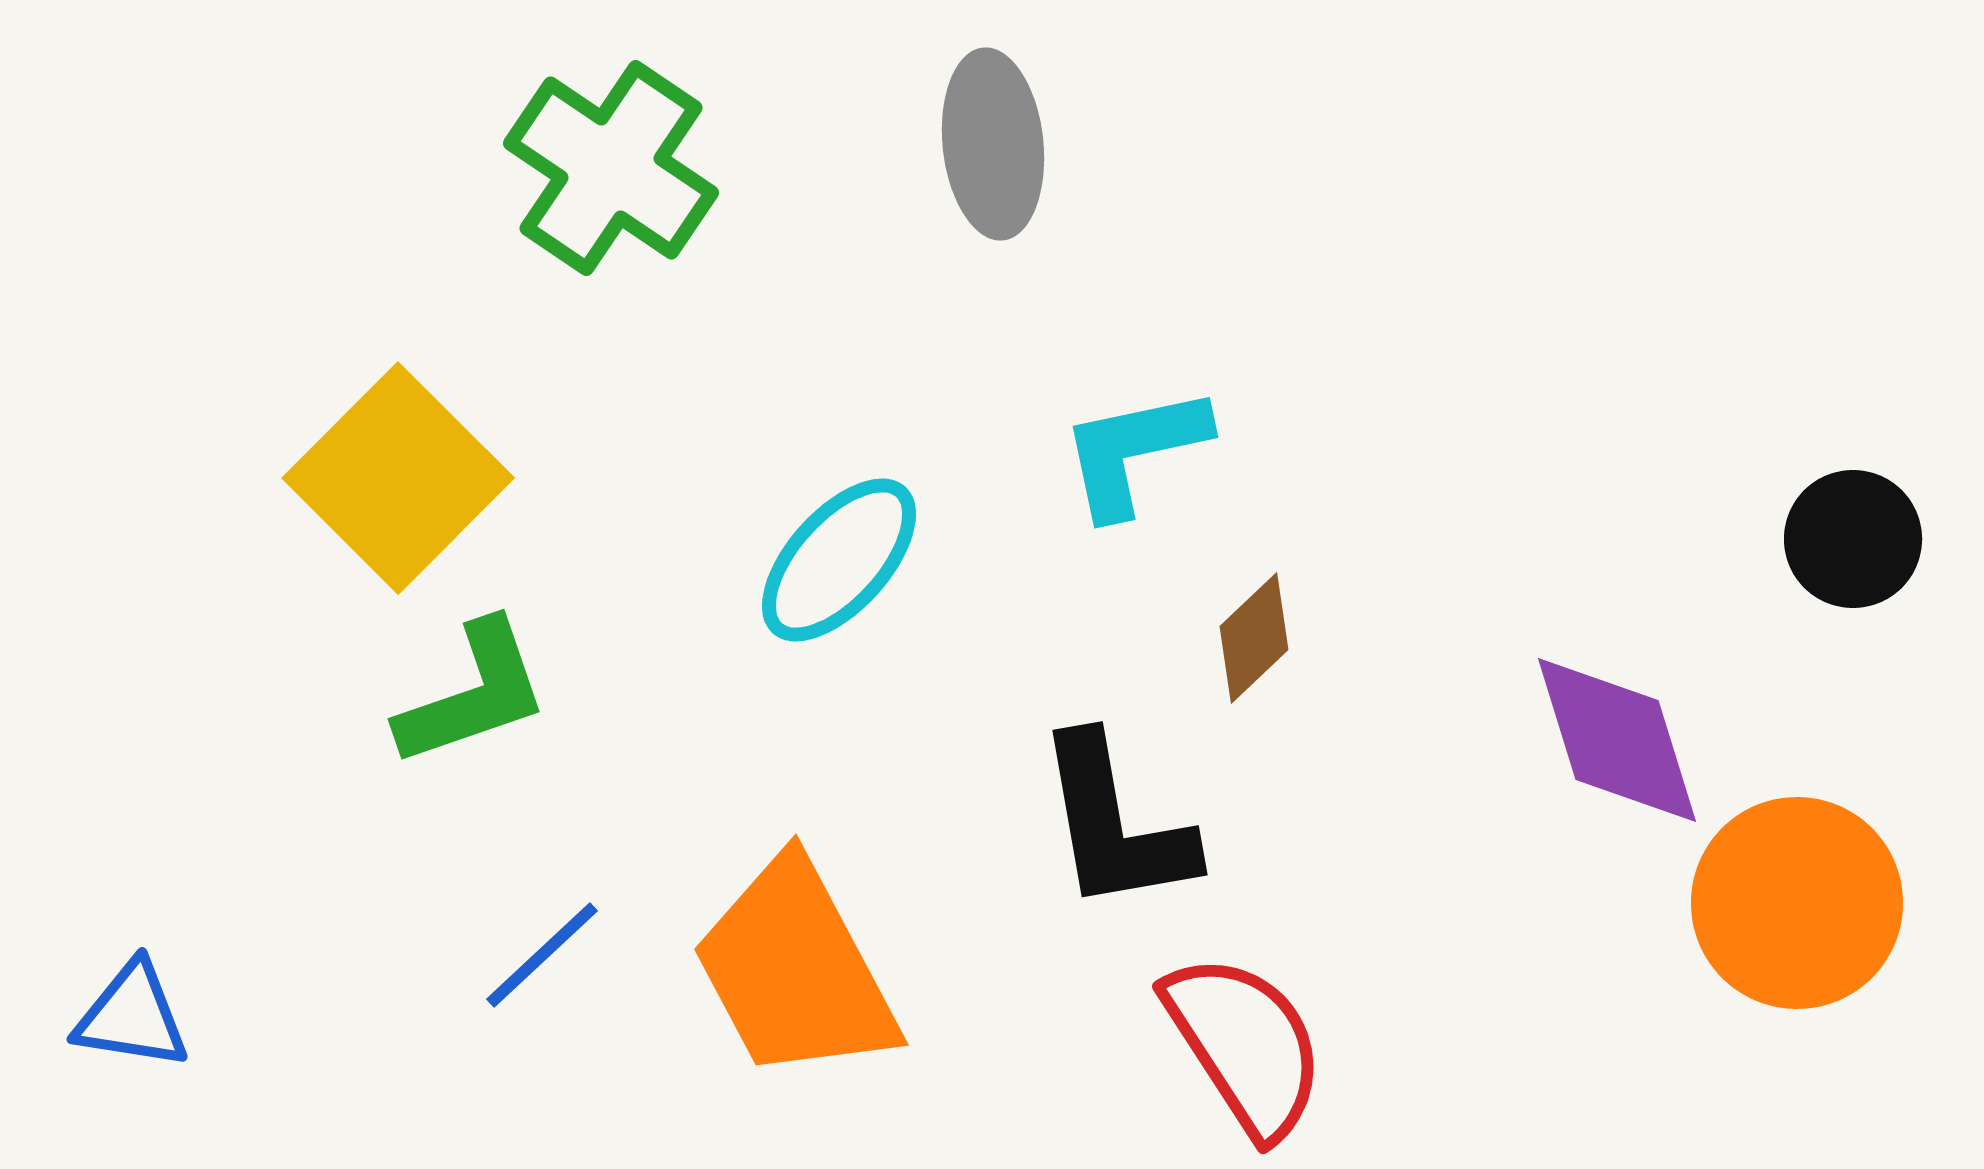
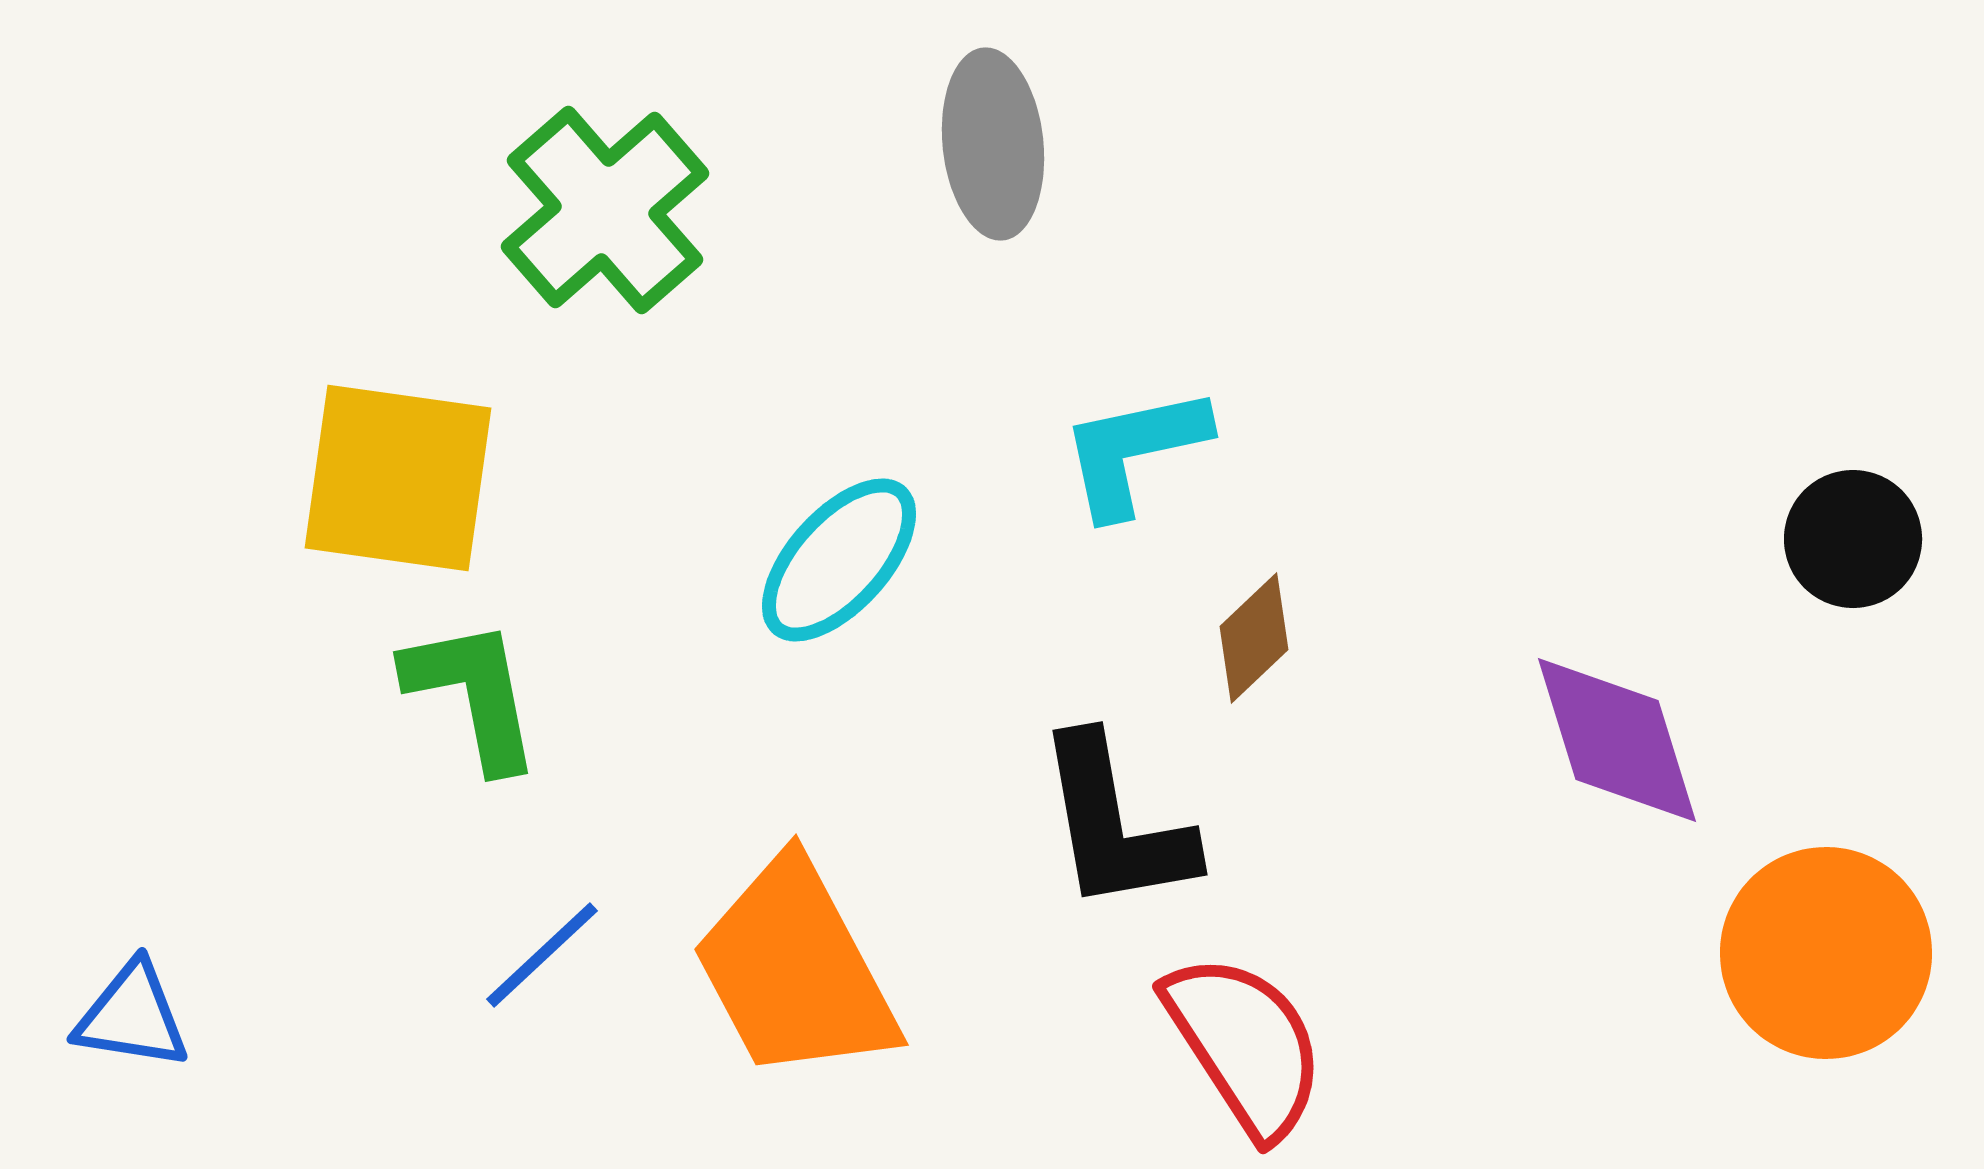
green cross: moved 6 px left, 42 px down; rotated 15 degrees clockwise
yellow square: rotated 37 degrees counterclockwise
green L-shape: rotated 82 degrees counterclockwise
orange circle: moved 29 px right, 50 px down
